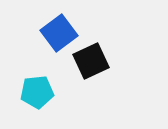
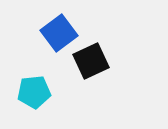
cyan pentagon: moved 3 px left
